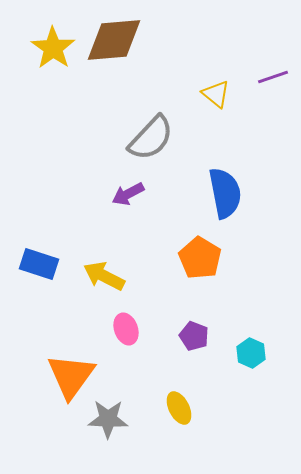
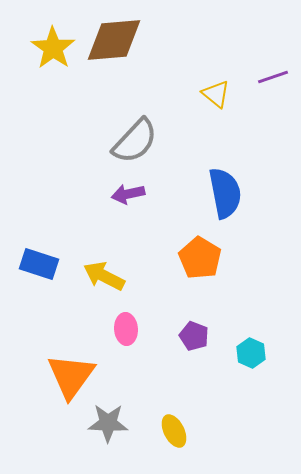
gray semicircle: moved 16 px left, 3 px down
purple arrow: rotated 16 degrees clockwise
pink ellipse: rotated 16 degrees clockwise
yellow ellipse: moved 5 px left, 23 px down
gray star: moved 4 px down
